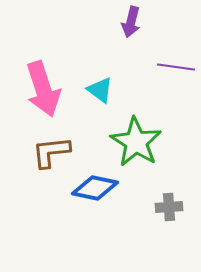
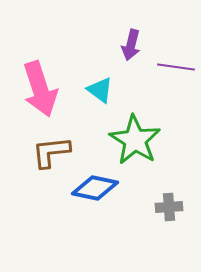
purple arrow: moved 23 px down
pink arrow: moved 3 px left
green star: moved 1 px left, 2 px up
